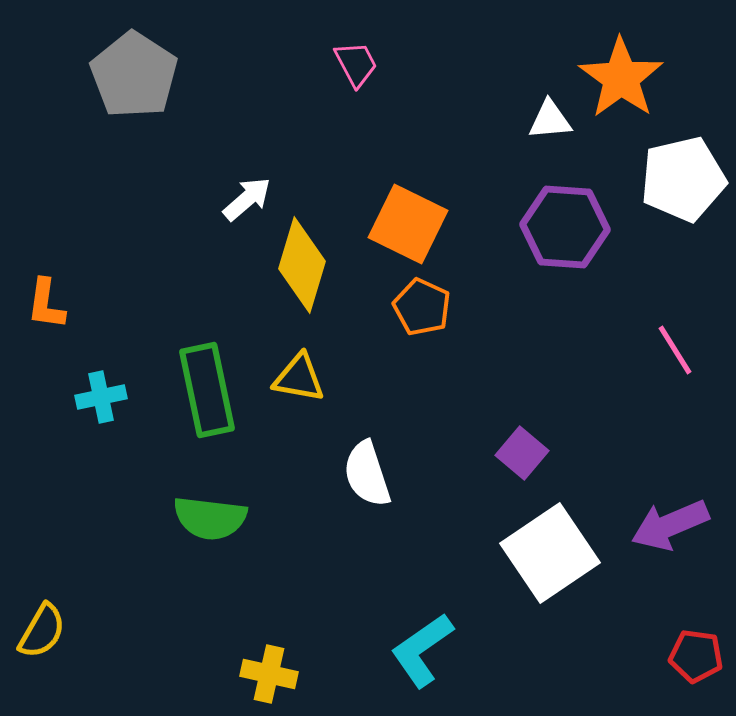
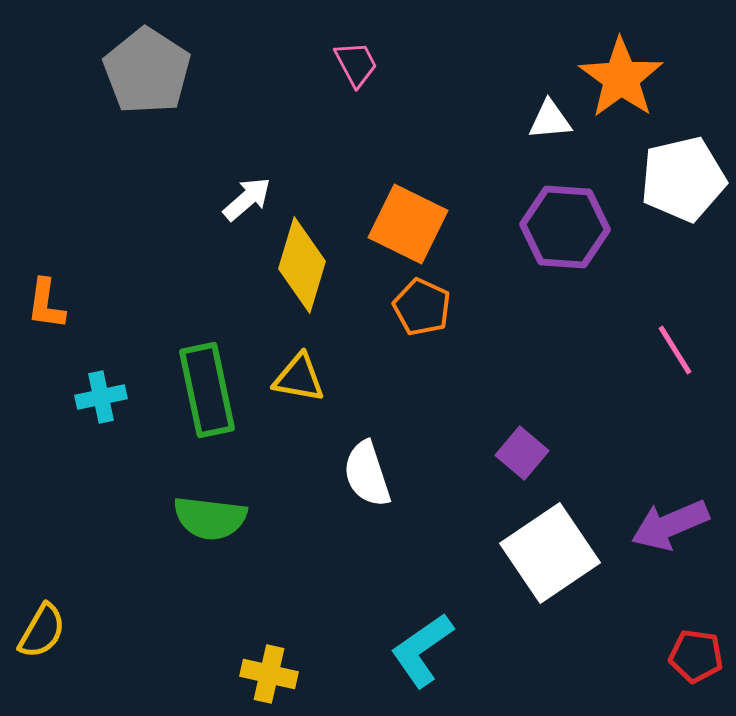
gray pentagon: moved 13 px right, 4 px up
